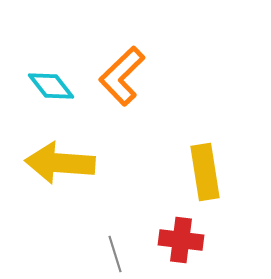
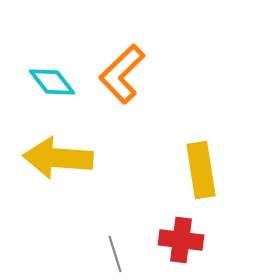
orange L-shape: moved 2 px up
cyan diamond: moved 1 px right, 4 px up
yellow arrow: moved 2 px left, 5 px up
yellow rectangle: moved 4 px left, 2 px up
